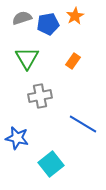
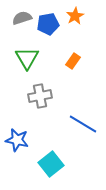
blue star: moved 2 px down
